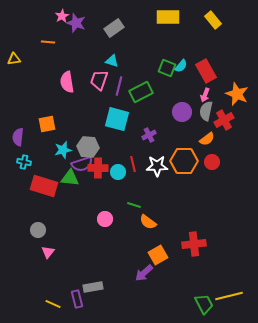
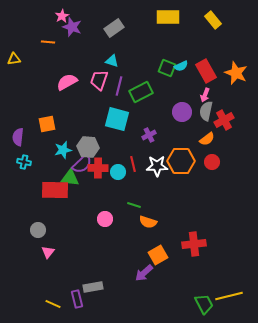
purple star at (76, 23): moved 4 px left, 4 px down
cyan semicircle at (181, 66): rotated 24 degrees clockwise
pink semicircle at (67, 82): rotated 70 degrees clockwise
orange star at (237, 94): moved 1 px left, 21 px up
orange hexagon at (184, 161): moved 3 px left
purple semicircle at (82, 164): rotated 25 degrees counterclockwise
red rectangle at (44, 186): moved 11 px right, 4 px down; rotated 16 degrees counterclockwise
orange semicircle at (148, 222): rotated 18 degrees counterclockwise
